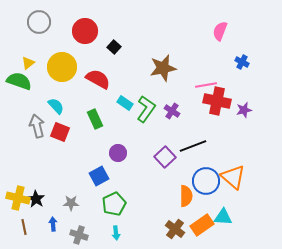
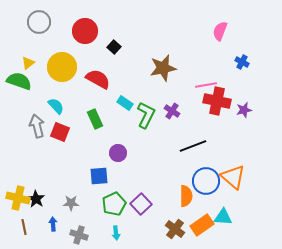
green L-shape: moved 6 px down; rotated 8 degrees counterclockwise
purple square: moved 24 px left, 47 px down
blue square: rotated 24 degrees clockwise
